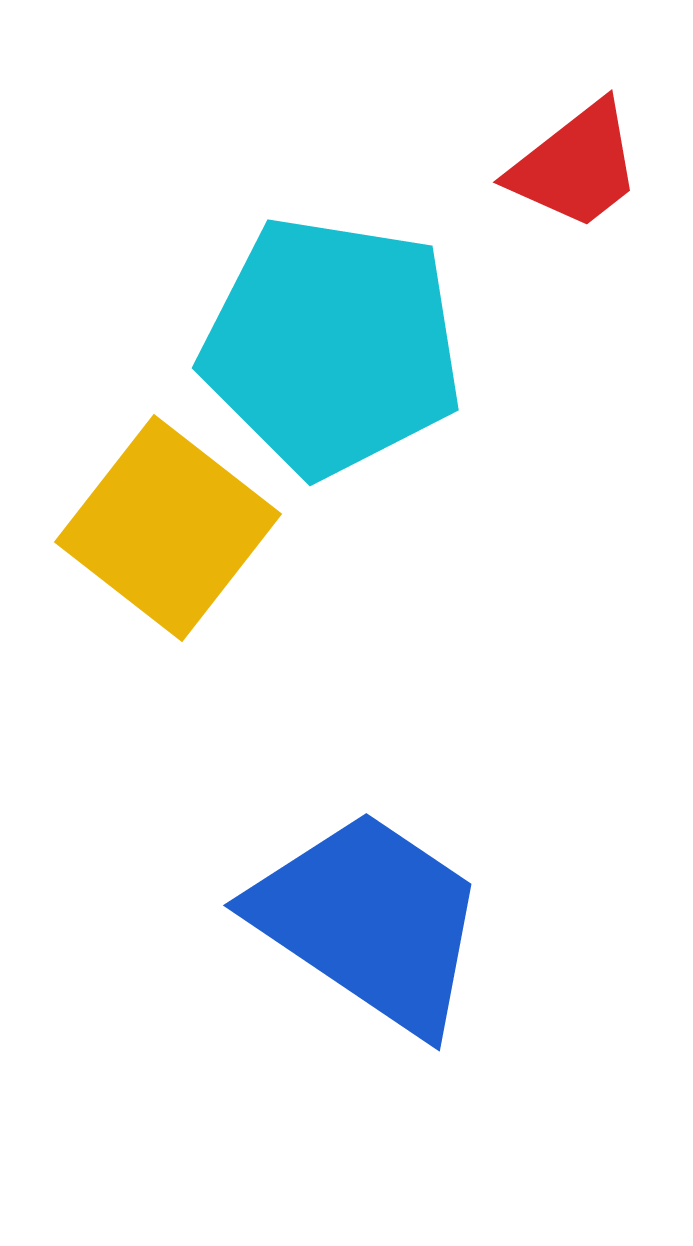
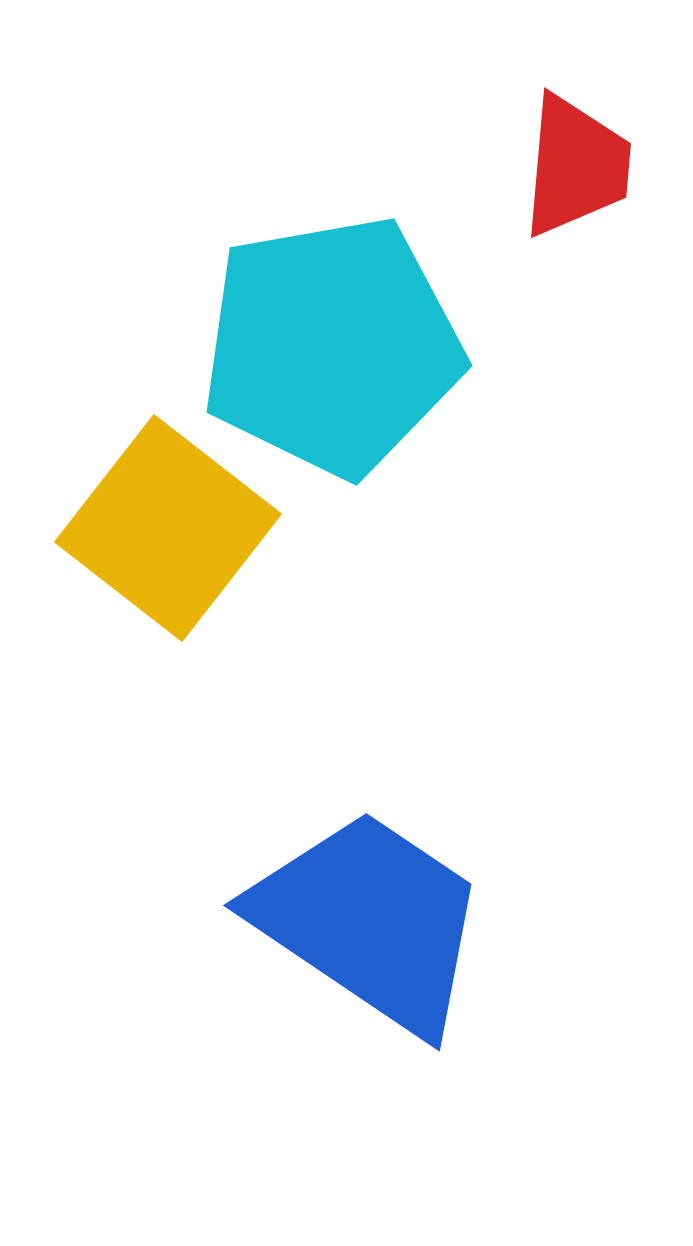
red trapezoid: rotated 47 degrees counterclockwise
cyan pentagon: rotated 19 degrees counterclockwise
